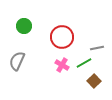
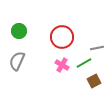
green circle: moved 5 px left, 5 px down
brown square: rotated 16 degrees clockwise
